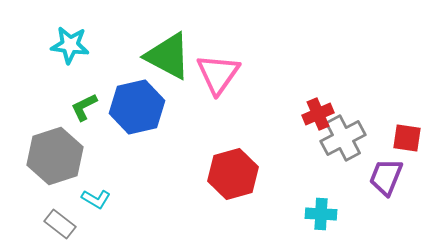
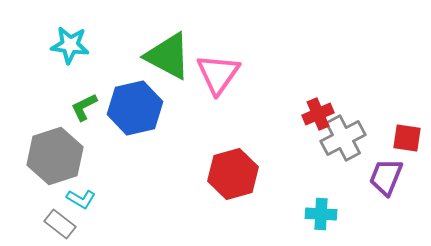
blue hexagon: moved 2 px left, 1 px down
cyan L-shape: moved 15 px left
